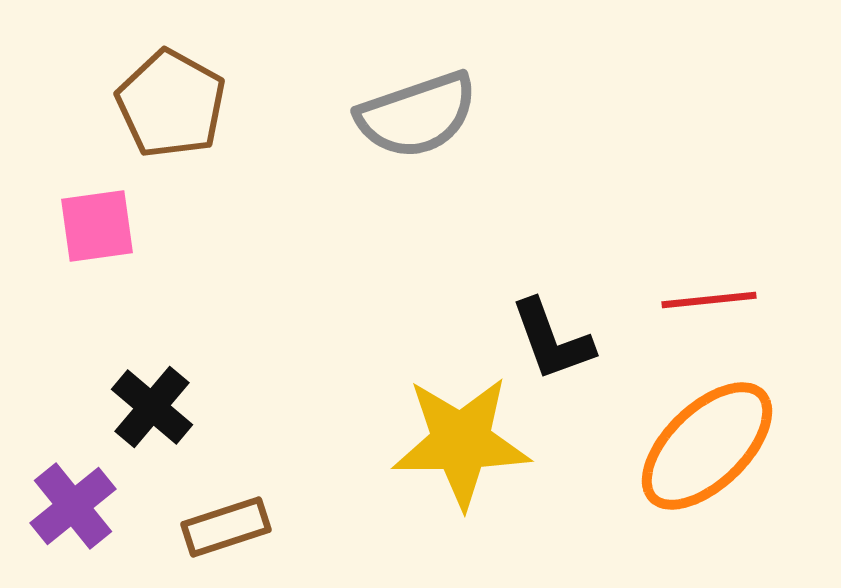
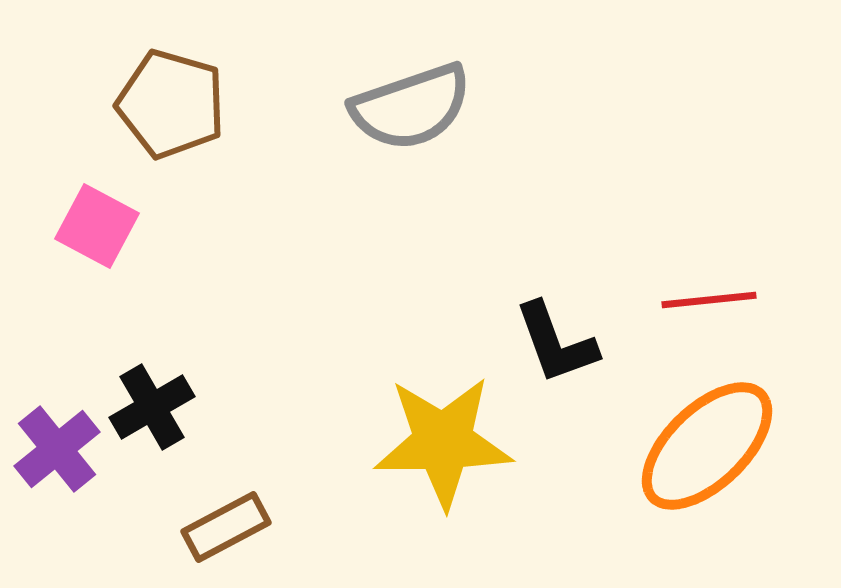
brown pentagon: rotated 13 degrees counterclockwise
gray semicircle: moved 6 px left, 8 px up
pink square: rotated 36 degrees clockwise
black L-shape: moved 4 px right, 3 px down
black cross: rotated 20 degrees clockwise
yellow star: moved 18 px left
purple cross: moved 16 px left, 57 px up
brown rectangle: rotated 10 degrees counterclockwise
